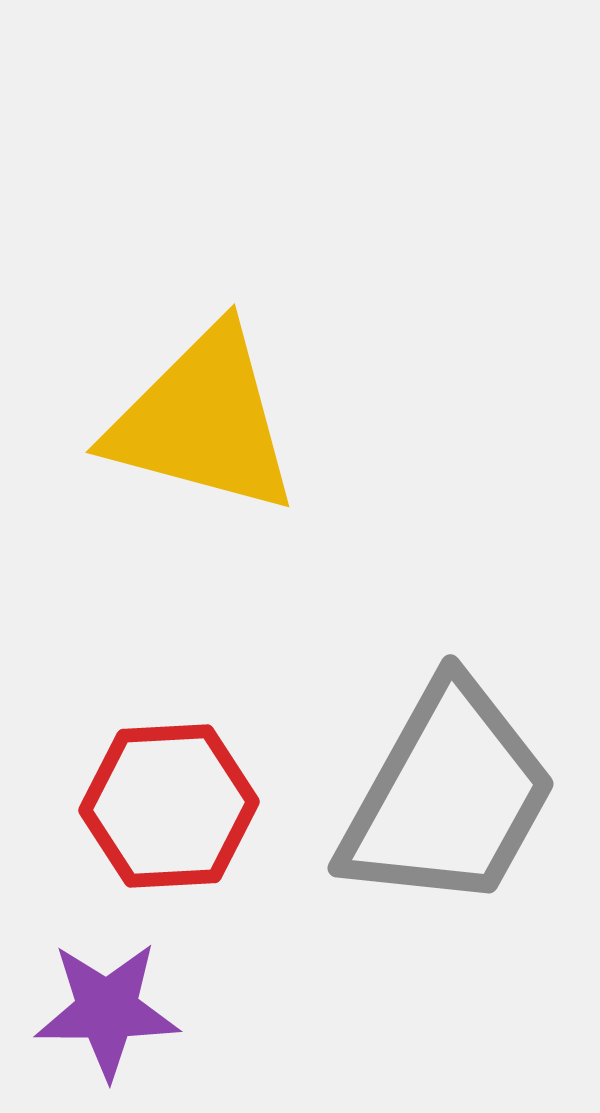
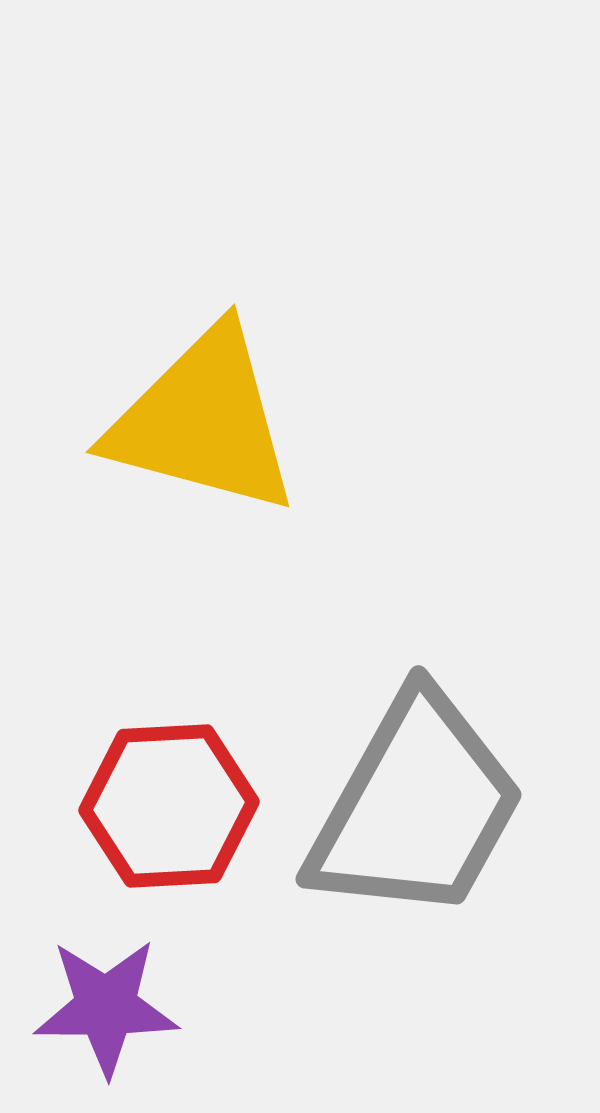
gray trapezoid: moved 32 px left, 11 px down
purple star: moved 1 px left, 3 px up
